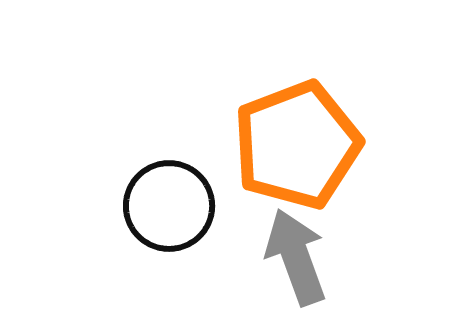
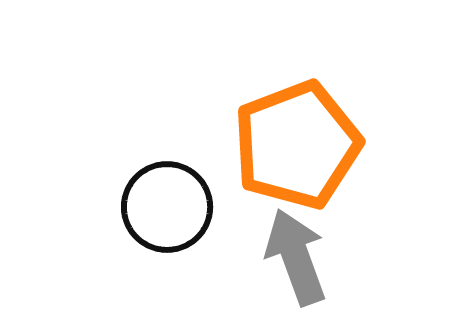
black circle: moved 2 px left, 1 px down
